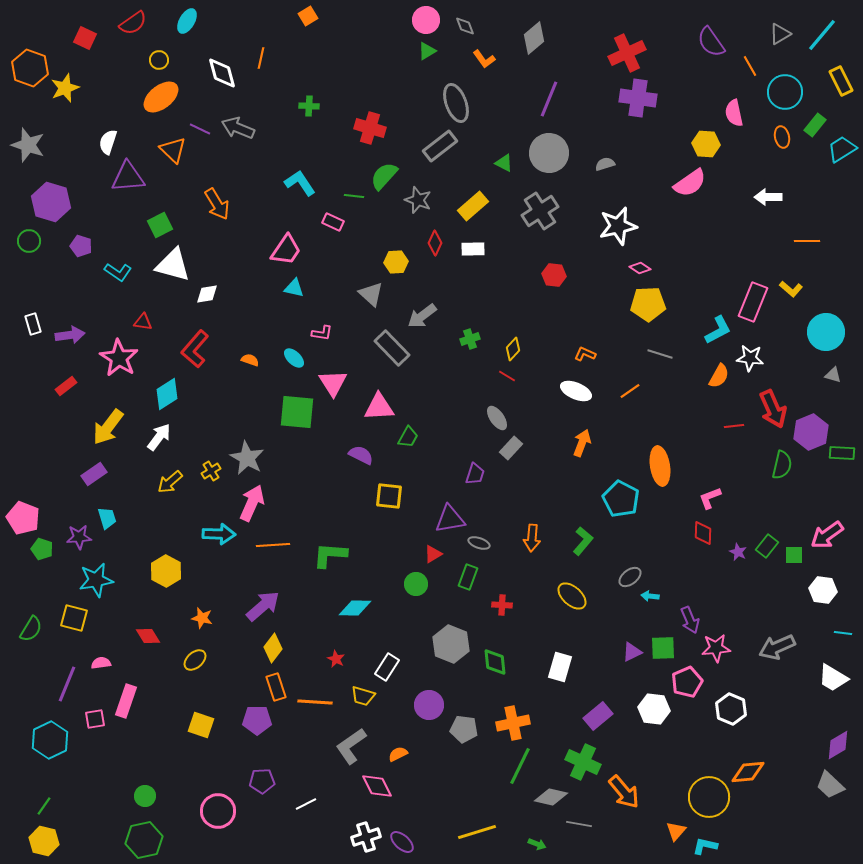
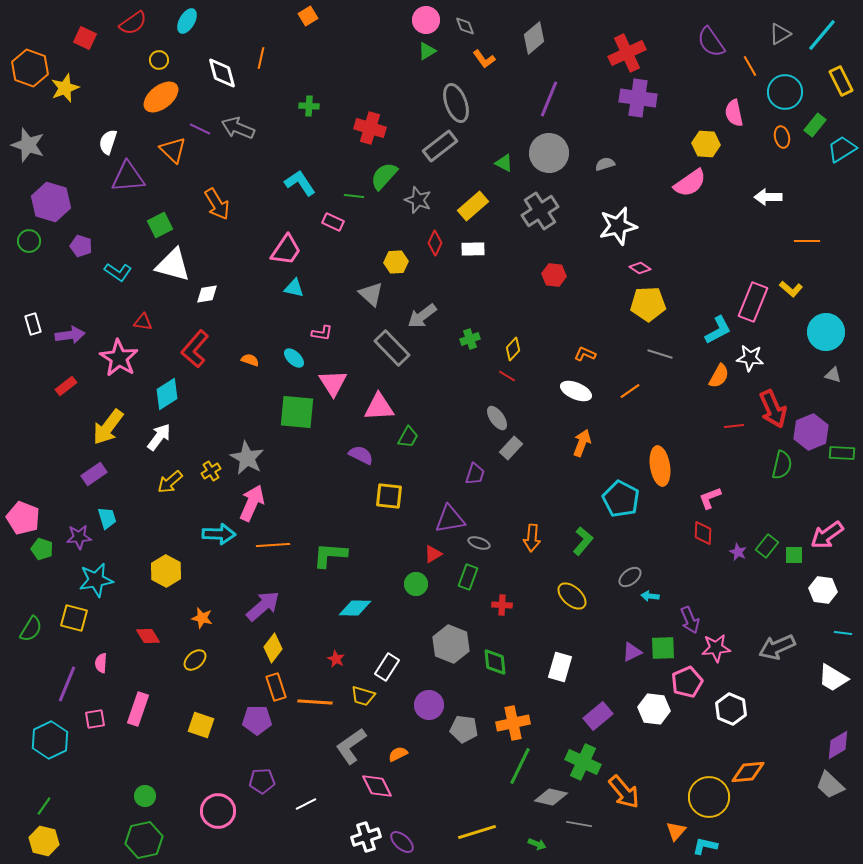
pink semicircle at (101, 663): rotated 78 degrees counterclockwise
pink rectangle at (126, 701): moved 12 px right, 8 px down
